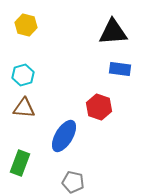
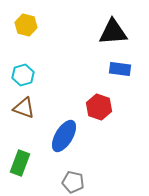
brown triangle: rotated 15 degrees clockwise
